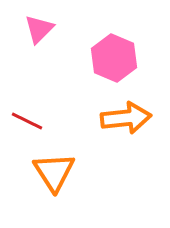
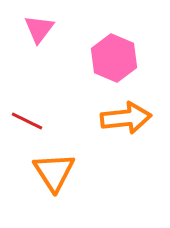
pink triangle: rotated 8 degrees counterclockwise
